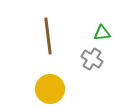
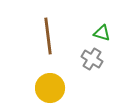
green triangle: rotated 24 degrees clockwise
yellow circle: moved 1 px up
